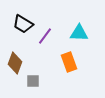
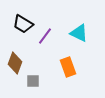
cyan triangle: rotated 24 degrees clockwise
orange rectangle: moved 1 px left, 5 px down
